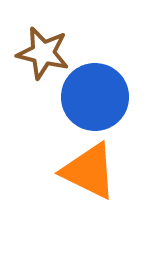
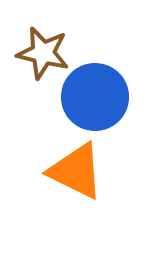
orange triangle: moved 13 px left
